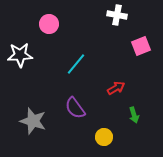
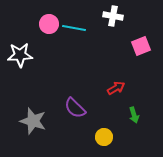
white cross: moved 4 px left, 1 px down
cyan line: moved 2 px left, 36 px up; rotated 60 degrees clockwise
purple semicircle: rotated 10 degrees counterclockwise
